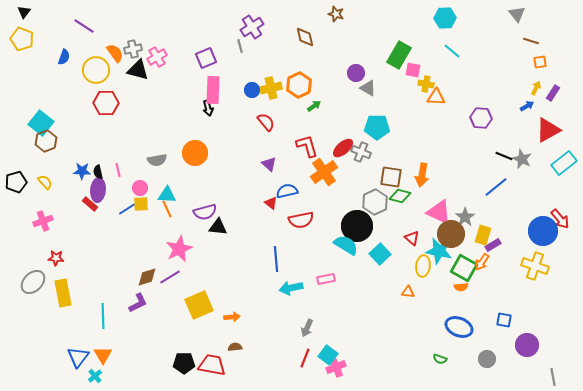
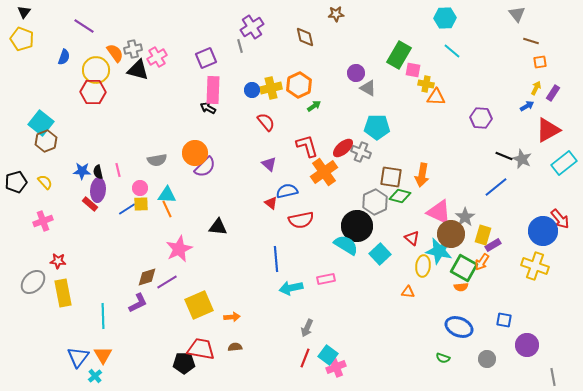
brown star at (336, 14): rotated 21 degrees counterclockwise
red hexagon at (106, 103): moved 13 px left, 11 px up
black arrow at (208, 108): rotated 133 degrees clockwise
purple semicircle at (205, 212): moved 45 px up; rotated 30 degrees counterclockwise
red star at (56, 258): moved 2 px right, 3 px down
purple line at (170, 277): moved 3 px left, 5 px down
green semicircle at (440, 359): moved 3 px right, 1 px up
red trapezoid at (212, 365): moved 11 px left, 16 px up
